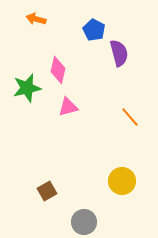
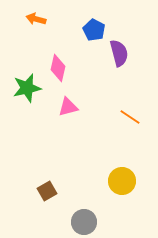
pink diamond: moved 2 px up
orange line: rotated 15 degrees counterclockwise
